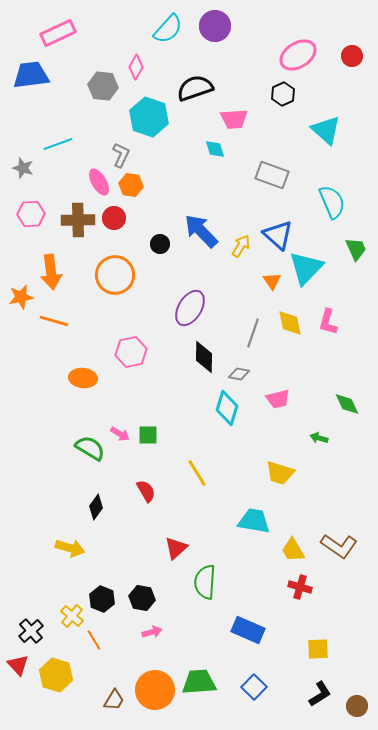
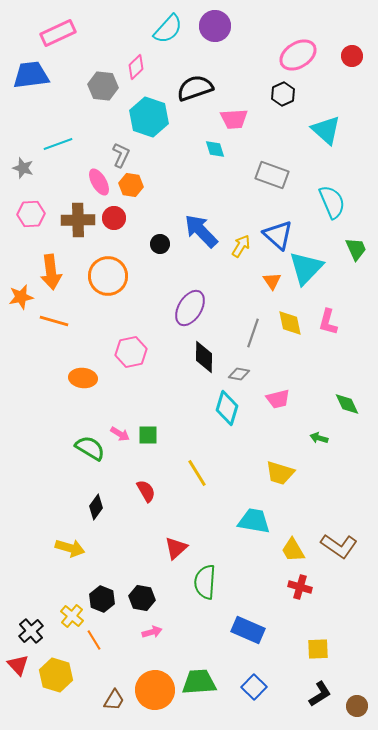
pink diamond at (136, 67): rotated 15 degrees clockwise
orange circle at (115, 275): moved 7 px left, 1 px down
